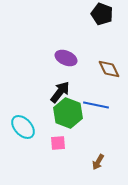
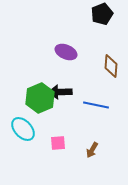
black pentagon: rotated 30 degrees clockwise
purple ellipse: moved 6 px up
brown diamond: moved 2 px right, 3 px up; rotated 30 degrees clockwise
black arrow: rotated 130 degrees counterclockwise
green hexagon: moved 28 px left, 15 px up; rotated 16 degrees clockwise
cyan ellipse: moved 2 px down
brown arrow: moved 6 px left, 12 px up
